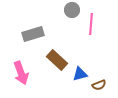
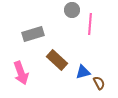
pink line: moved 1 px left
blue triangle: moved 3 px right, 2 px up
brown semicircle: moved 2 px up; rotated 96 degrees counterclockwise
